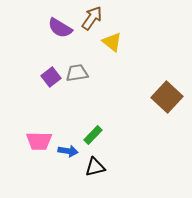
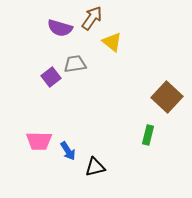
purple semicircle: rotated 15 degrees counterclockwise
gray trapezoid: moved 2 px left, 9 px up
green rectangle: moved 55 px right; rotated 30 degrees counterclockwise
blue arrow: rotated 48 degrees clockwise
